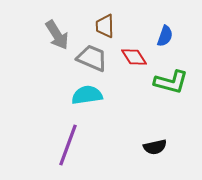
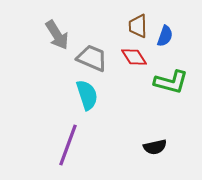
brown trapezoid: moved 33 px right
cyan semicircle: rotated 80 degrees clockwise
